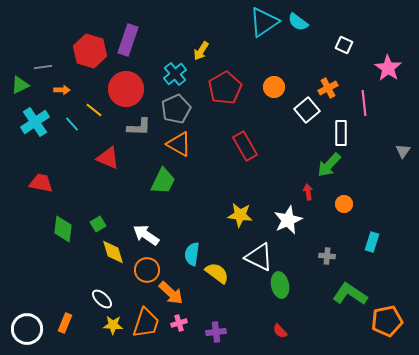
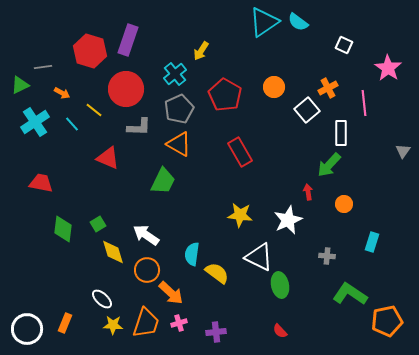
red pentagon at (225, 88): moved 7 px down; rotated 12 degrees counterclockwise
orange arrow at (62, 90): moved 3 px down; rotated 28 degrees clockwise
gray pentagon at (176, 109): moved 3 px right
red rectangle at (245, 146): moved 5 px left, 6 px down
